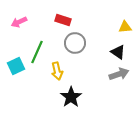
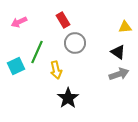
red rectangle: rotated 42 degrees clockwise
yellow arrow: moved 1 px left, 1 px up
black star: moved 3 px left, 1 px down
